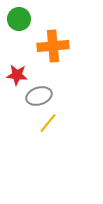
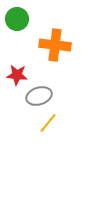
green circle: moved 2 px left
orange cross: moved 2 px right, 1 px up; rotated 12 degrees clockwise
